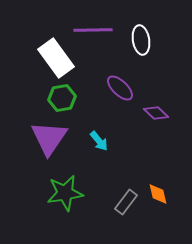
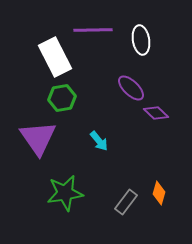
white rectangle: moved 1 px left, 1 px up; rotated 9 degrees clockwise
purple ellipse: moved 11 px right
purple triangle: moved 11 px left; rotated 9 degrees counterclockwise
orange diamond: moved 1 px right, 1 px up; rotated 30 degrees clockwise
